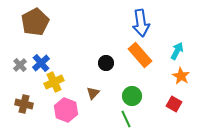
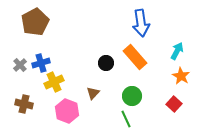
orange rectangle: moved 5 px left, 2 px down
blue cross: rotated 24 degrees clockwise
red square: rotated 14 degrees clockwise
pink hexagon: moved 1 px right, 1 px down
